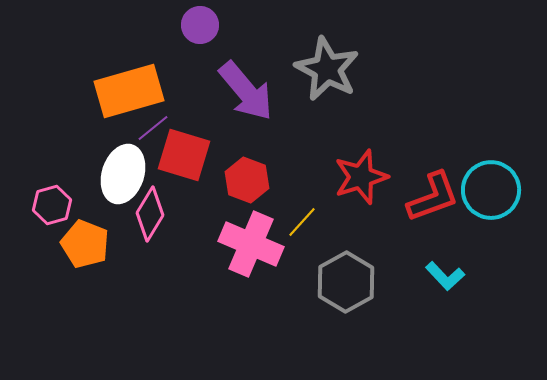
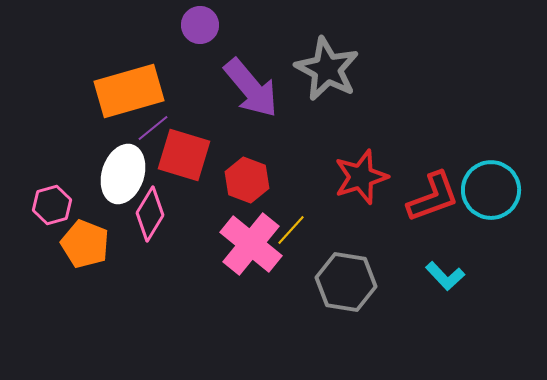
purple arrow: moved 5 px right, 3 px up
yellow line: moved 11 px left, 8 px down
pink cross: rotated 16 degrees clockwise
gray hexagon: rotated 22 degrees counterclockwise
